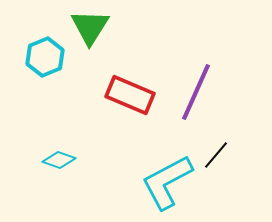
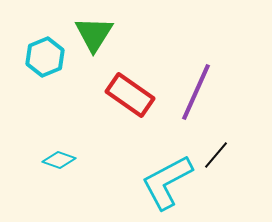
green triangle: moved 4 px right, 7 px down
red rectangle: rotated 12 degrees clockwise
